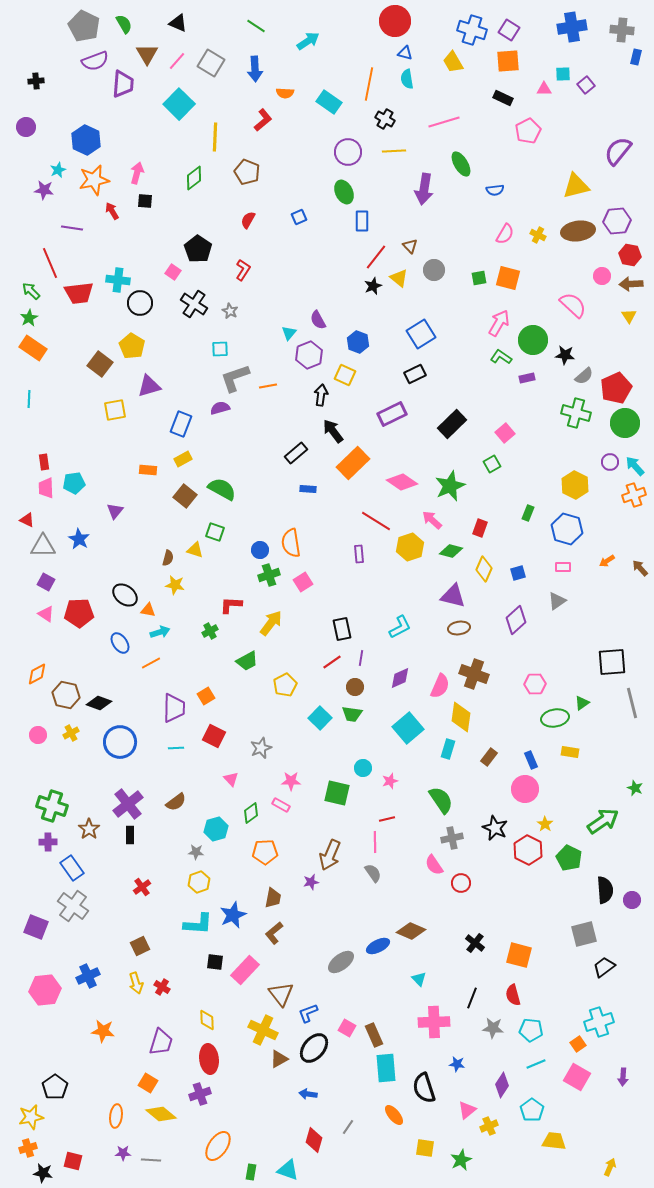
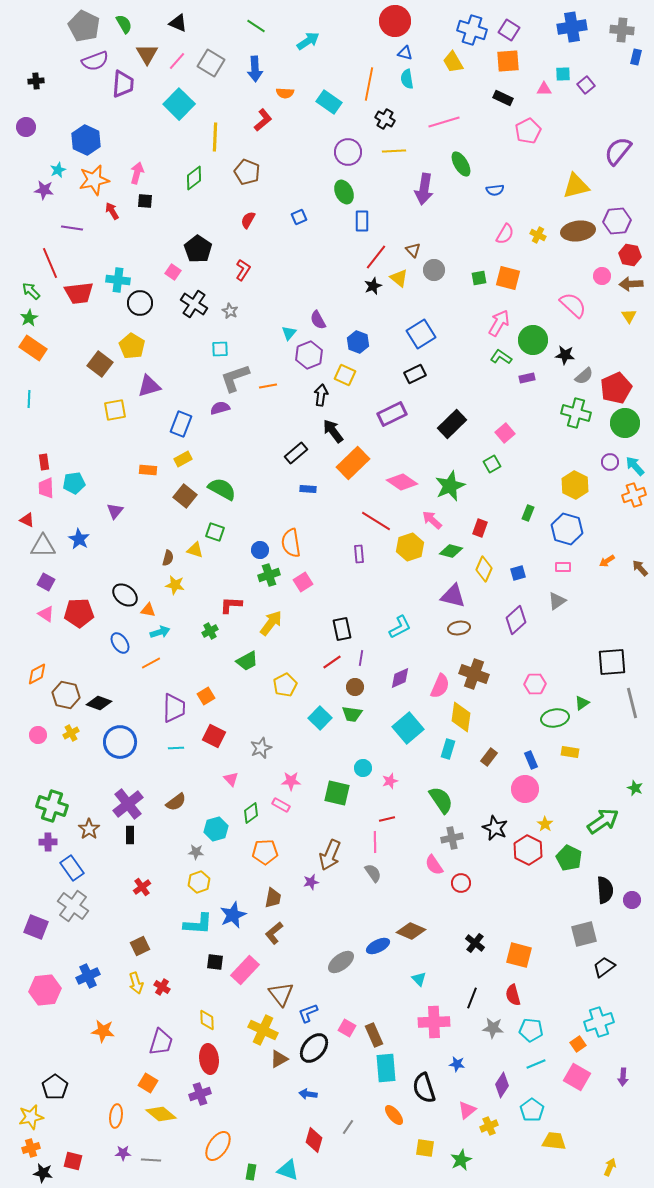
brown triangle at (410, 246): moved 3 px right, 4 px down
orange cross at (28, 1148): moved 3 px right
